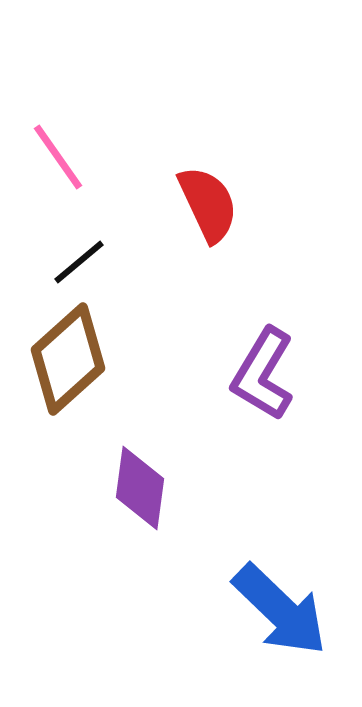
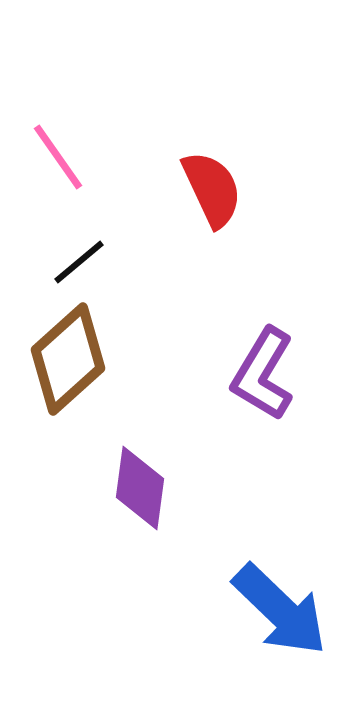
red semicircle: moved 4 px right, 15 px up
